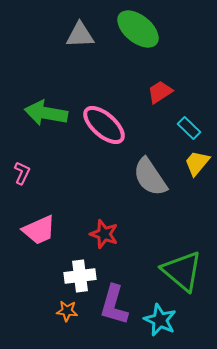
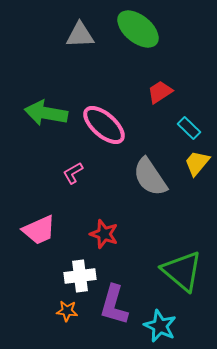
pink L-shape: moved 51 px right; rotated 145 degrees counterclockwise
cyan star: moved 6 px down
